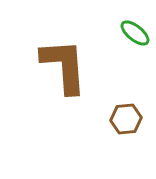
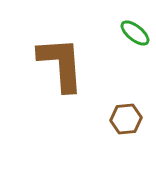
brown L-shape: moved 3 px left, 2 px up
